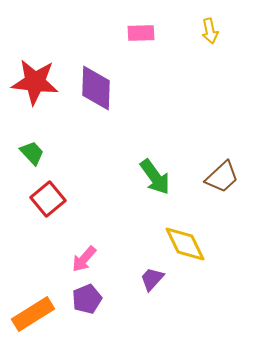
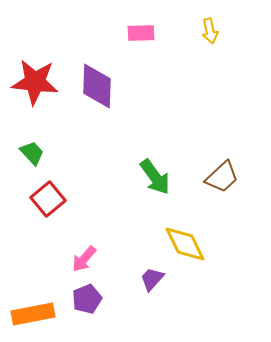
purple diamond: moved 1 px right, 2 px up
orange rectangle: rotated 21 degrees clockwise
